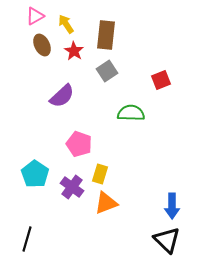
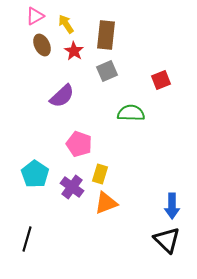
gray square: rotated 10 degrees clockwise
